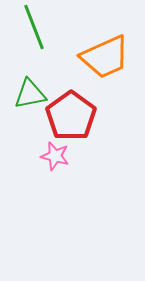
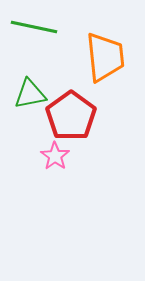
green line: rotated 57 degrees counterclockwise
orange trapezoid: rotated 72 degrees counterclockwise
pink star: rotated 20 degrees clockwise
